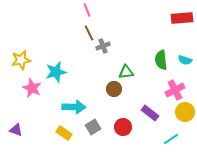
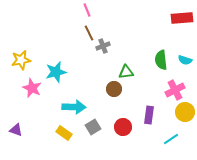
purple rectangle: moved 1 px left, 2 px down; rotated 60 degrees clockwise
